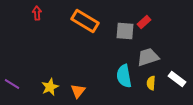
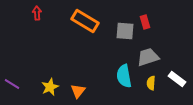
red rectangle: moved 1 px right; rotated 64 degrees counterclockwise
